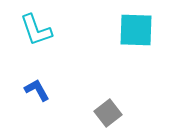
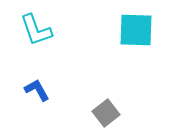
gray square: moved 2 px left
